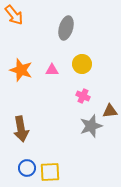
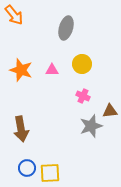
yellow square: moved 1 px down
